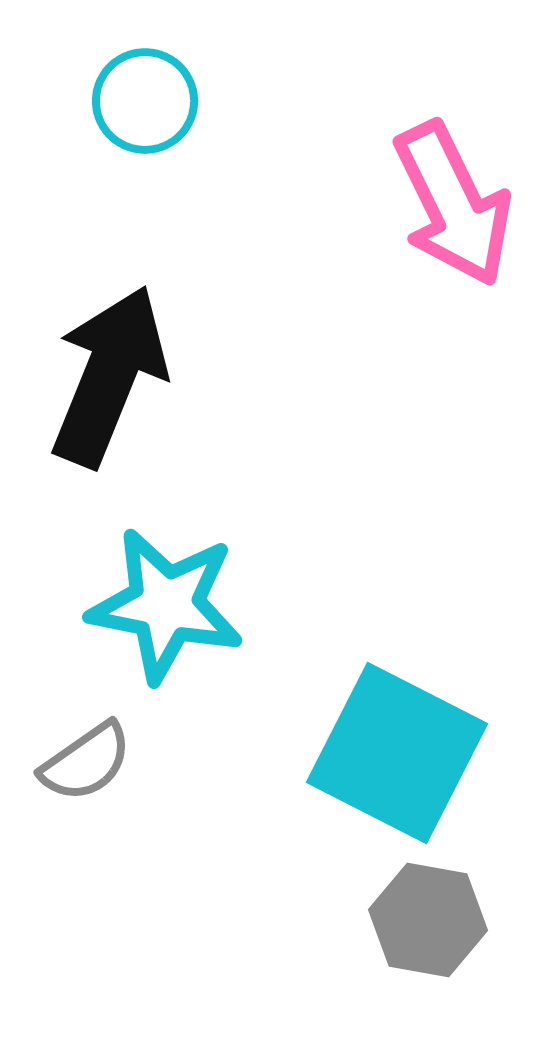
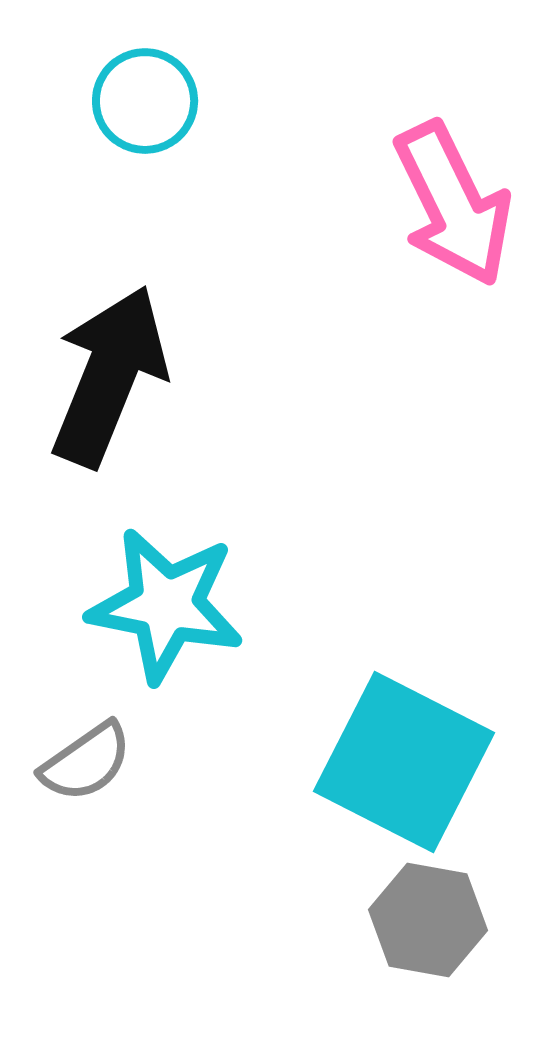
cyan square: moved 7 px right, 9 px down
